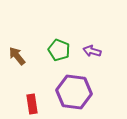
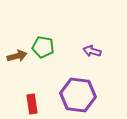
green pentagon: moved 16 px left, 3 px up; rotated 10 degrees counterclockwise
brown arrow: rotated 114 degrees clockwise
purple hexagon: moved 4 px right, 3 px down
